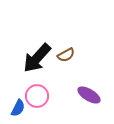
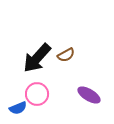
pink circle: moved 2 px up
blue semicircle: rotated 42 degrees clockwise
